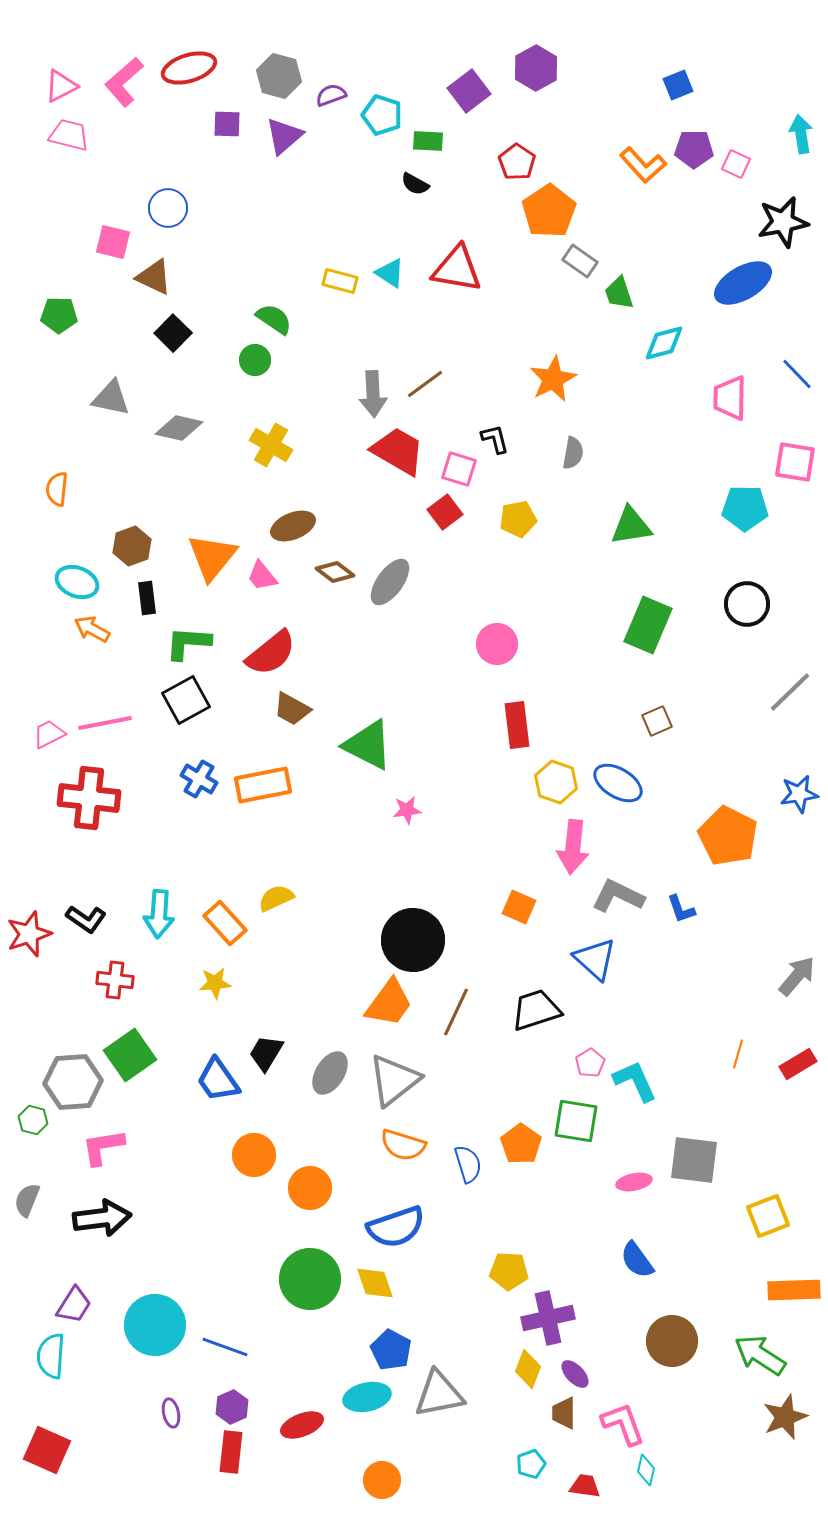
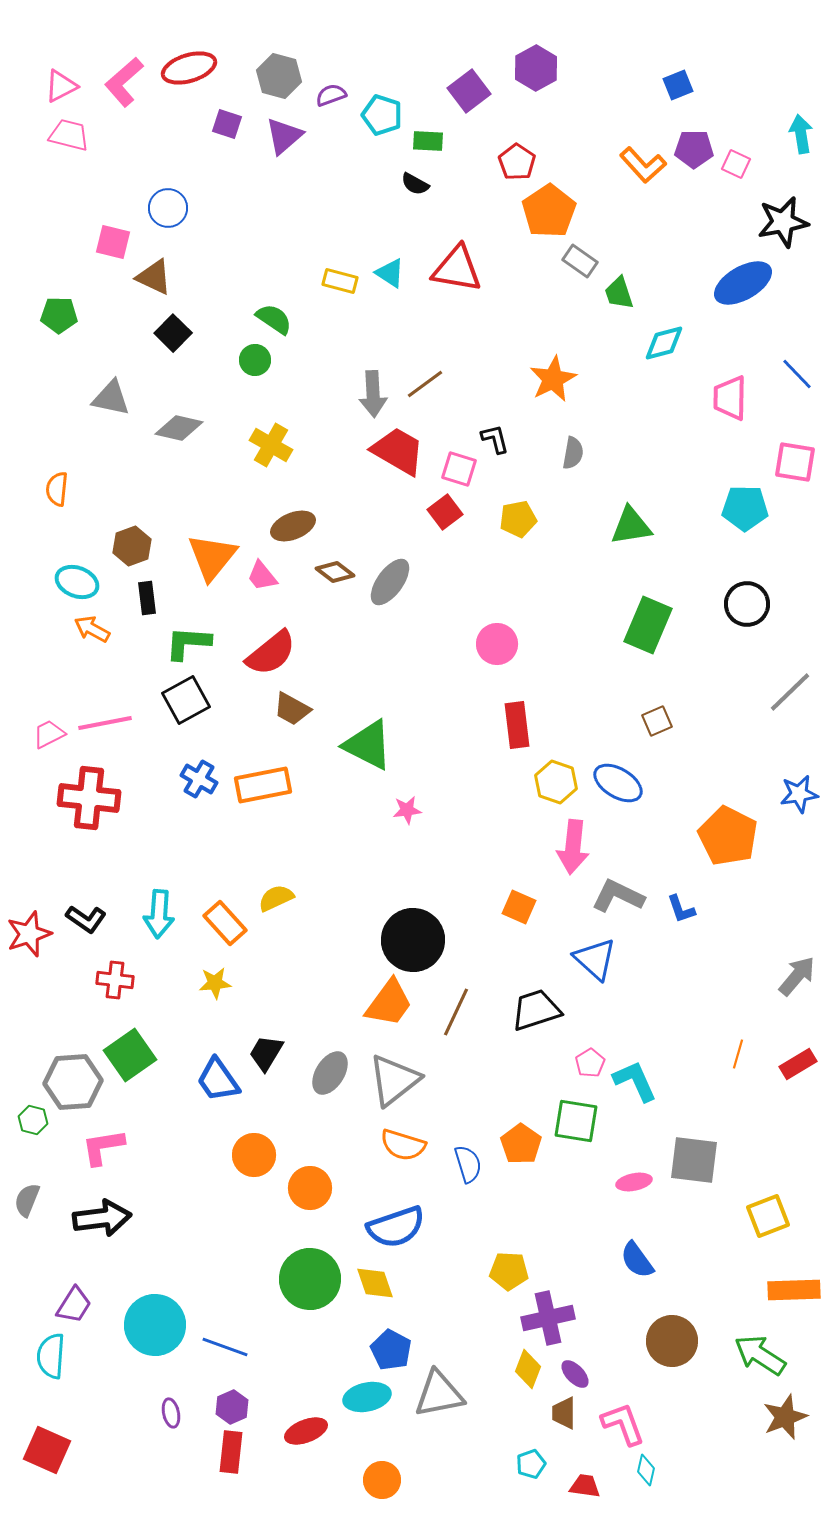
purple square at (227, 124): rotated 16 degrees clockwise
red ellipse at (302, 1425): moved 4 px right, 6 px down
